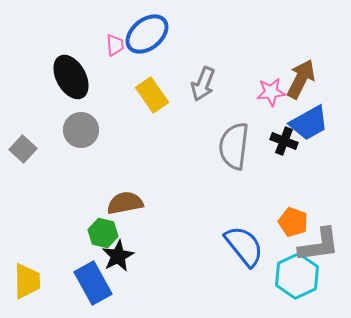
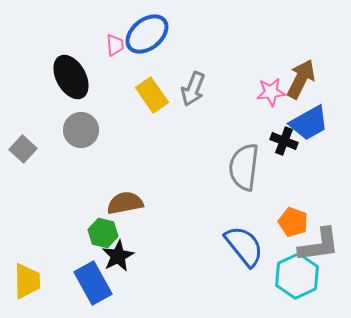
gray arrow: moved 10 px left, 5 px down
gray semicircle: moved 10 px right, 21 px down
